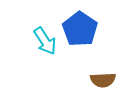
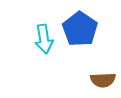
cyan arrow: moved 1 px left, 2 px up; rotated 24 degrees clockwise
